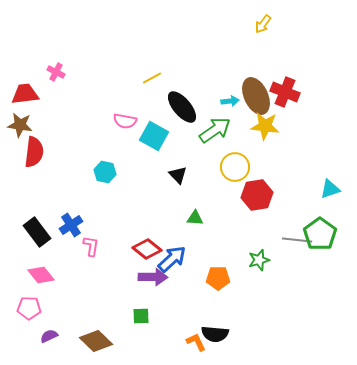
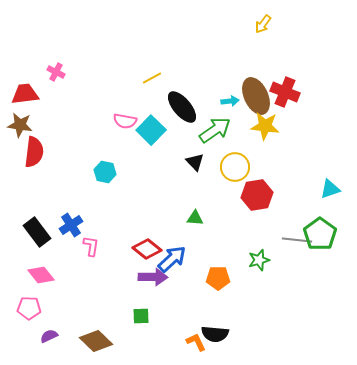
cyan square: moved 3 px left, 6 px up; rotated 16 degrees clockwise
black triangle: moved 17 px right, 13 px up
